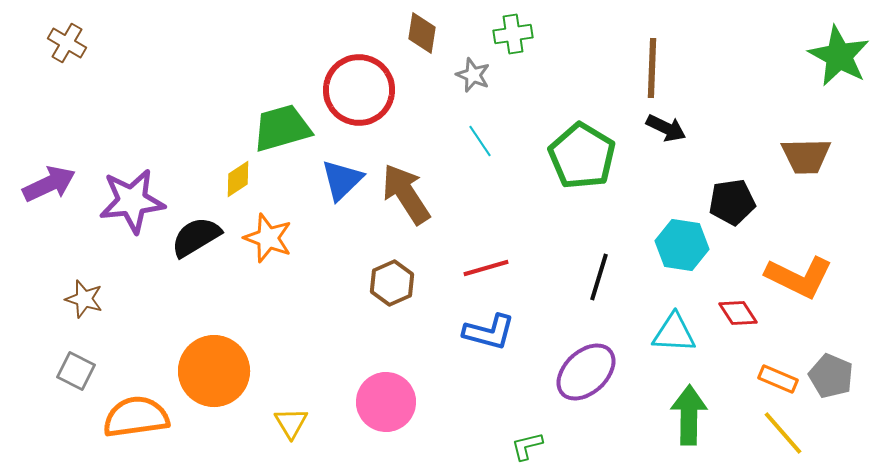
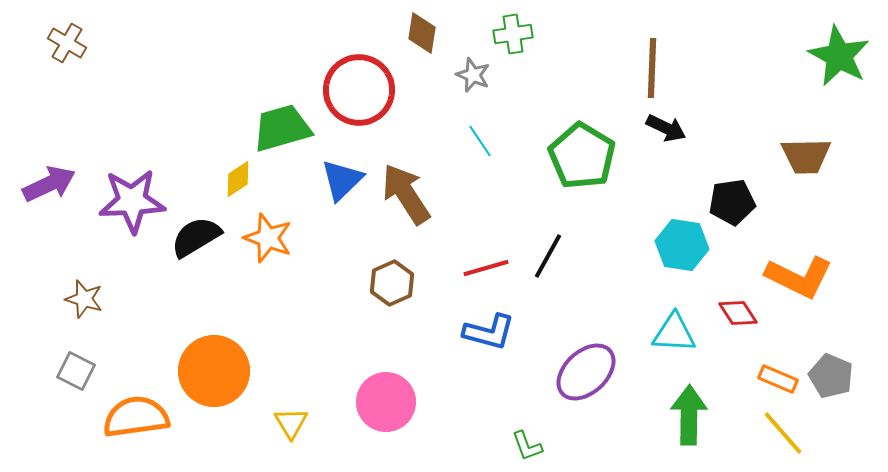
purple star: rotated 4 degrees clockwise
black line: moved 51 px left, 21 px up; rotated 12 degrees clockwise
green L-shape: rotated 96 degrees counterclockwise
